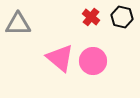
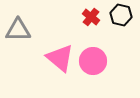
black hexagon: moved 1 px left, 2 px up
gray triangle: moved 6 px down
